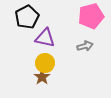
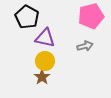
black pentagon: rotated 15 degrees counterclockwise
yellow circle: moved 2 px up
